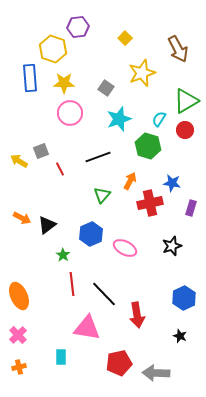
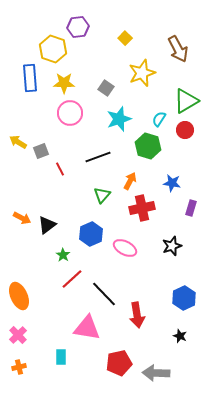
yellow arrow at (19, 161): moved 1 px left, 19 px up
red cross at (150, 203): moved 8 px left, 5 px down
red line at (72, 284): moved 5 px up; rotated 55 degrees clockwise
